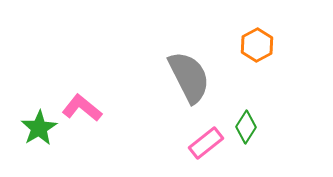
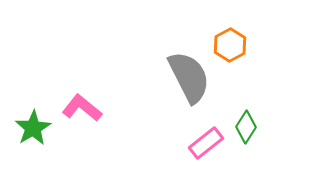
orange hexagon: moved 27 px left
green star: moved 6 px left
